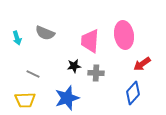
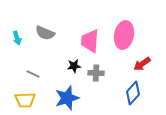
pink ellipse: rotated 20 degrees clockwise
